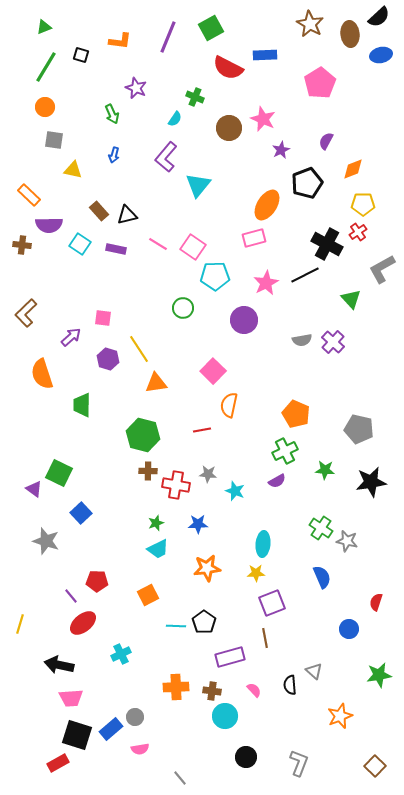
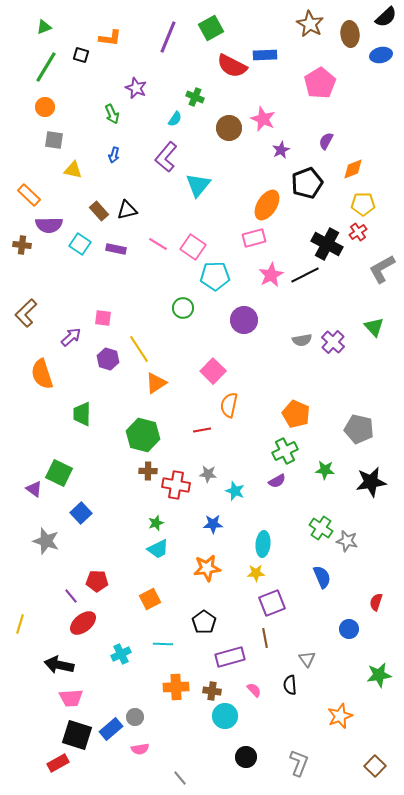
black semicircle at (379, 17): moved 7 px right
orange L-shape at (120, 41): moved 10 px left, 3 px up
red semicircle at (228, 68): moved 4 px right, 2 px up
black triangle at (127, 215): moved 5 px up
pink star at (266, 283): moved 5 px right, 8 px up
green triangle at (351, 299): moved 23 px right, 28 px down
orange triangle at (156, 383): rotated 25 degrees counterclockwise
green trapezoid at (82, 405): moved 9 px down
blue star at (198, 524): moved 15 px right
orange square at (148, 595): moved 2 px right, 4 px down
cyan line at (176, 626): moved 13 px left, 18 px down
gray triangle at (314, 671): moved 7 px left, 12 px up; rotated 12 degrees clockwise
